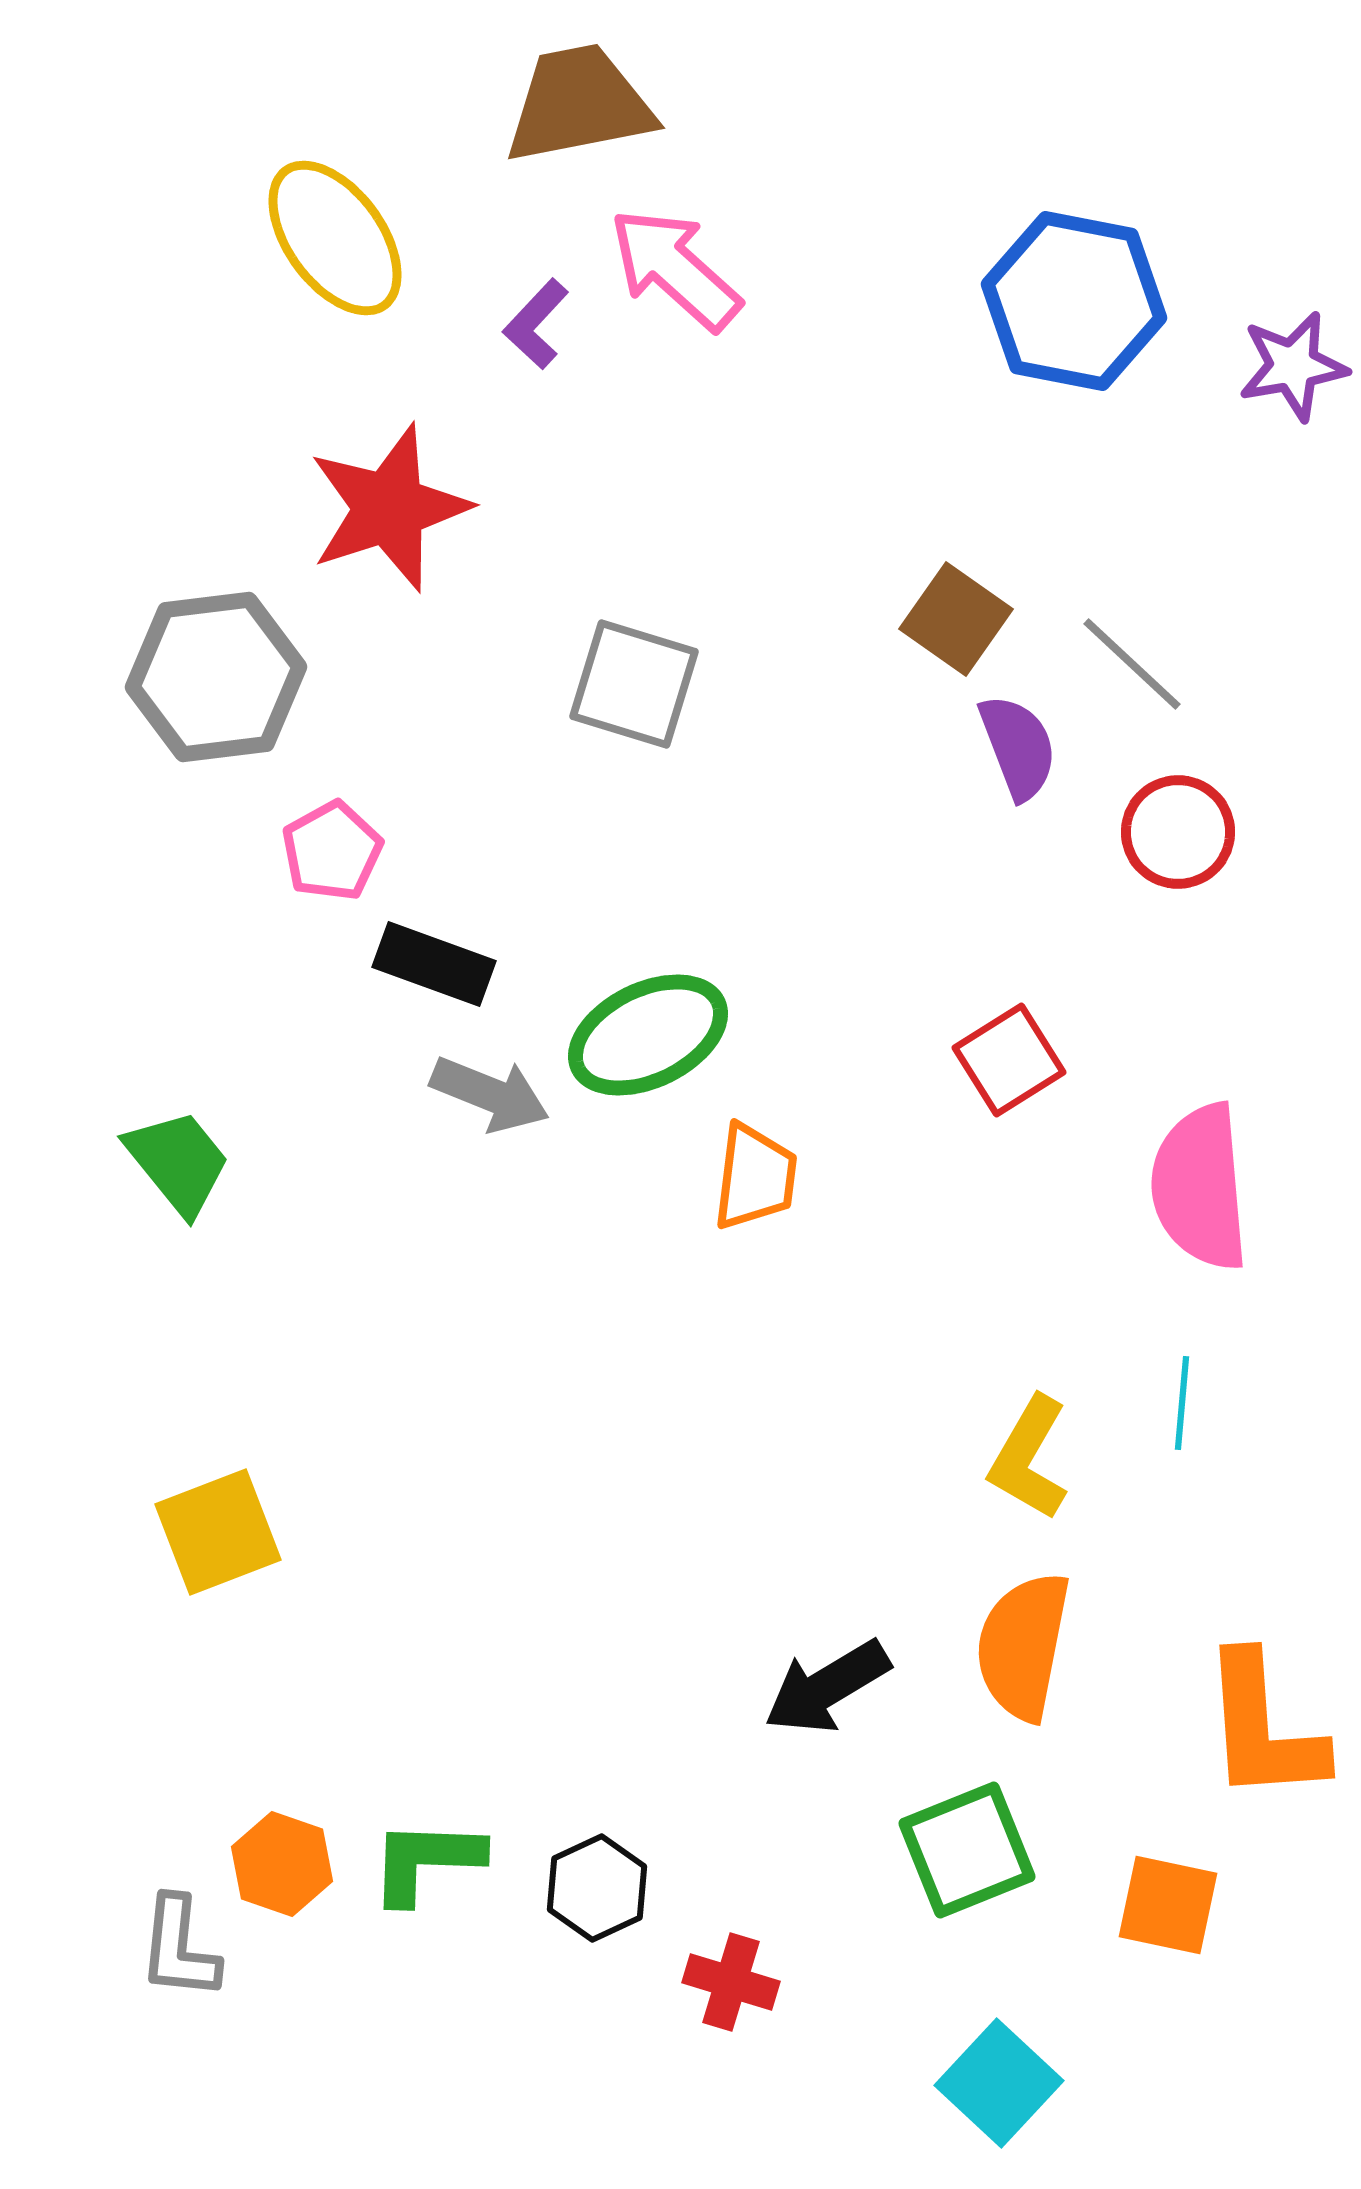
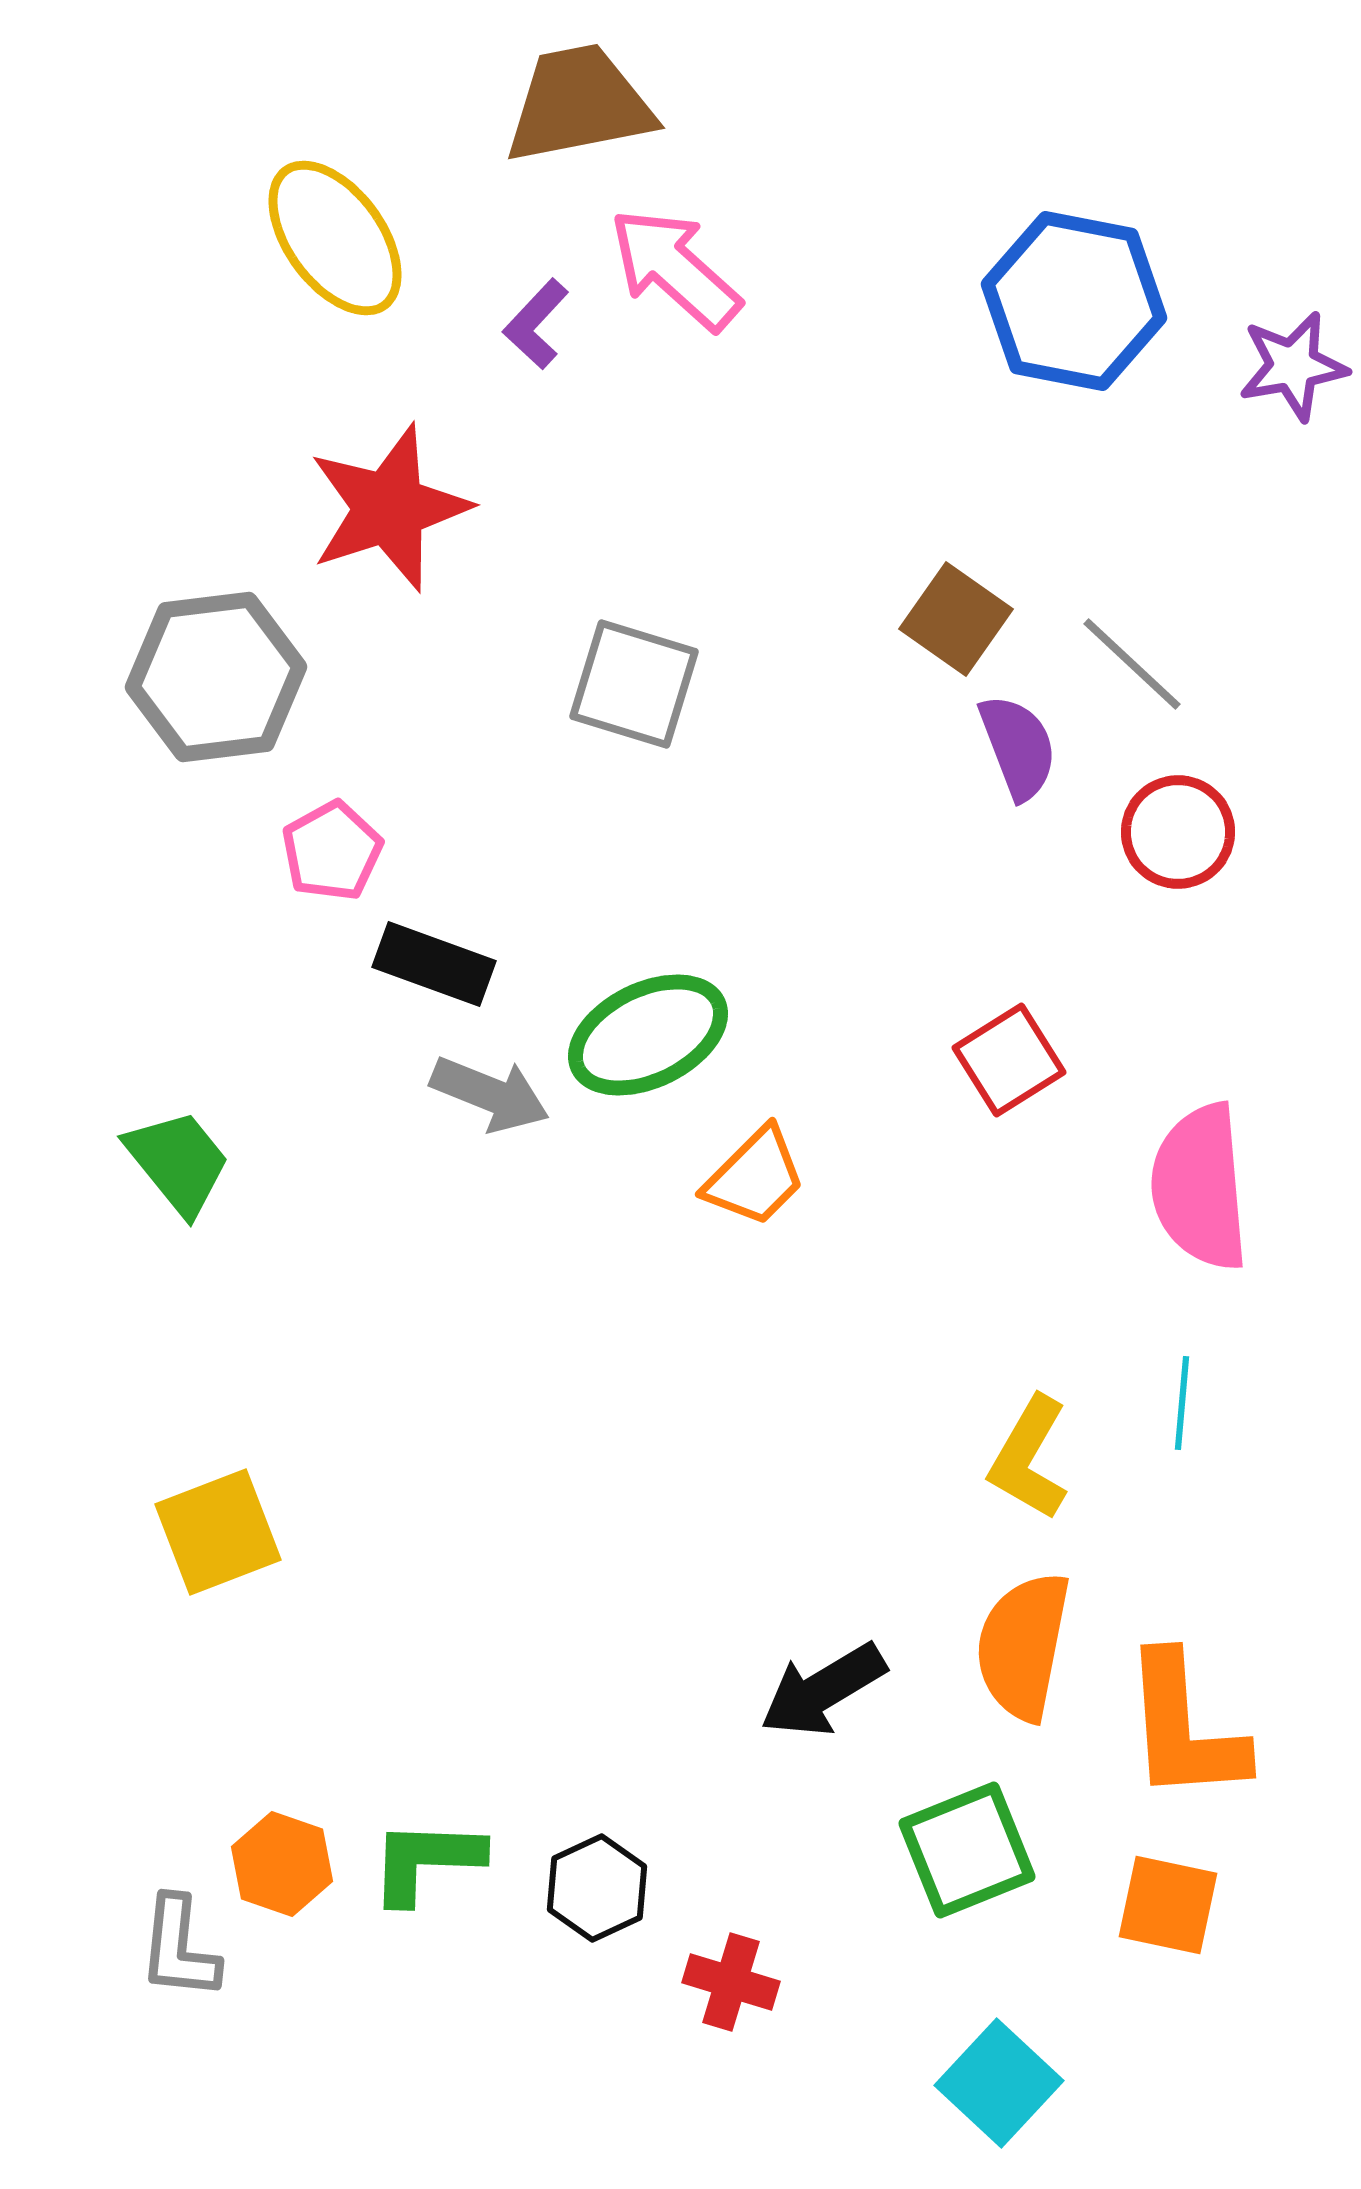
orange trapezoid: rotated 38 degrees clockwise
black arrow: moved 4 px left, 3 px down
orange L-shape: moved 79 px left
